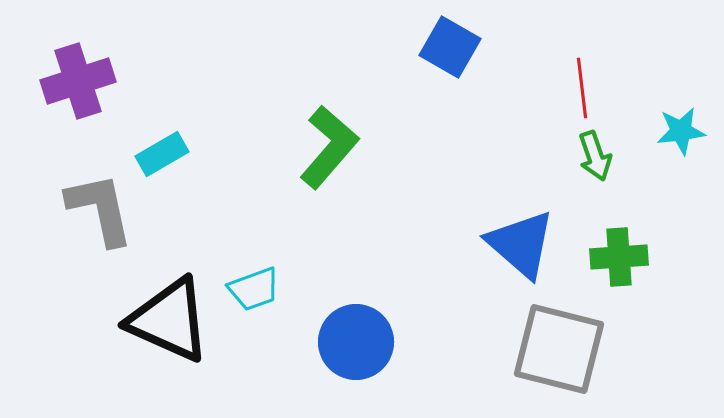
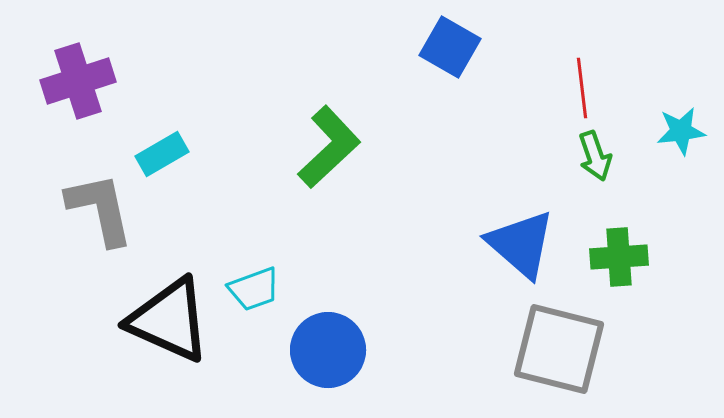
green L-shape: rotated 6 degrees clockwise
blue circle: moved 28 px left, 8 px down
